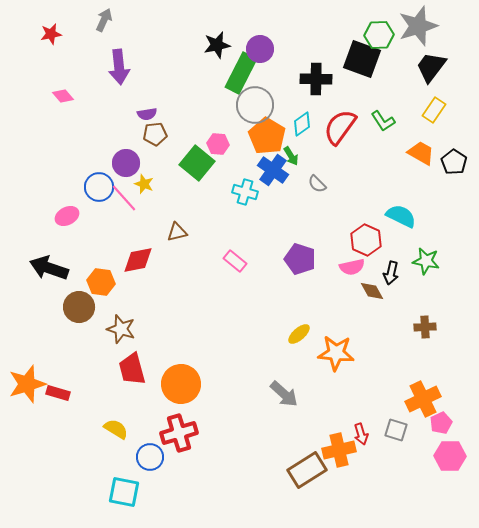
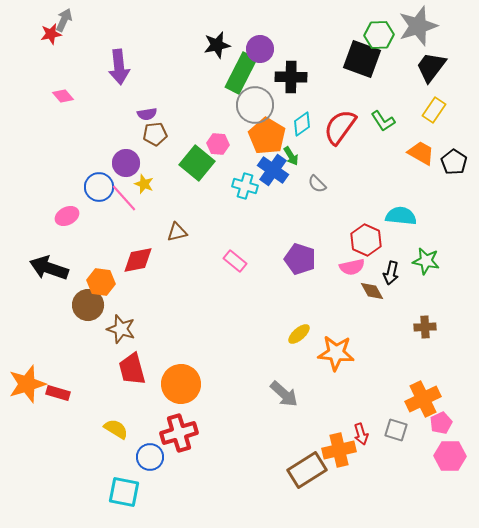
gray arrow at (104, 20): moved 40 px left
black cross at (316, 79): moved 25 px left, 2 px up
cyan cross at (245, 192): moved 6 px up
cyan semicircle at (401, 216): rotated 20 degrees counterclockwise
brown circle at (79, 307): moved 9 px right, 2 px up
